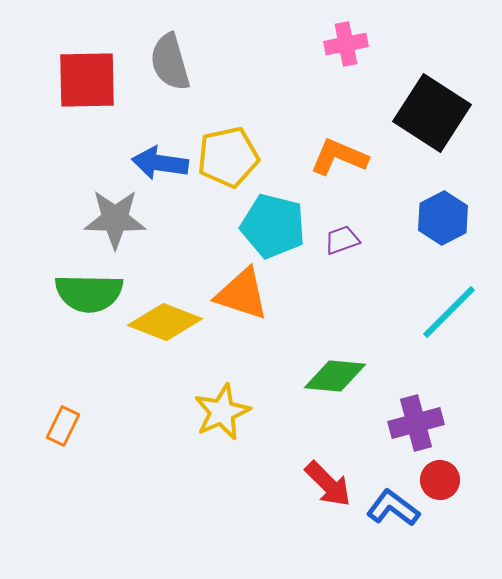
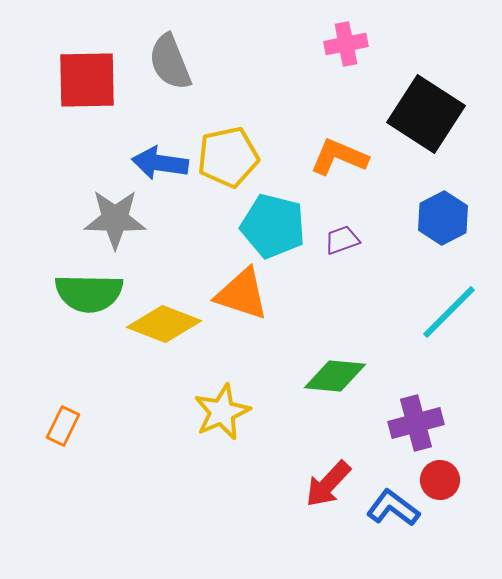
gray semicircle: rotated 6 degrees counterclockwise
black square: moved 6 px left, 1 px down
yellow diamond: moved 1 px left, 2 px down
red arrow: rotated 88 degrees clockwise
